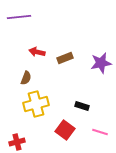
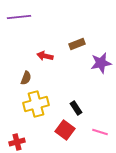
red arrow: moved 8 px right, 4 px down
brown rectangle: moved 12 px right, 14 px up
black rectangle: moved 6 px left, 2 px down; rotated 40 degrees clockwise
